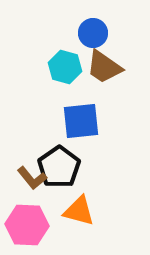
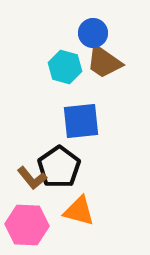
brown trapezoid: moved 5 px up
